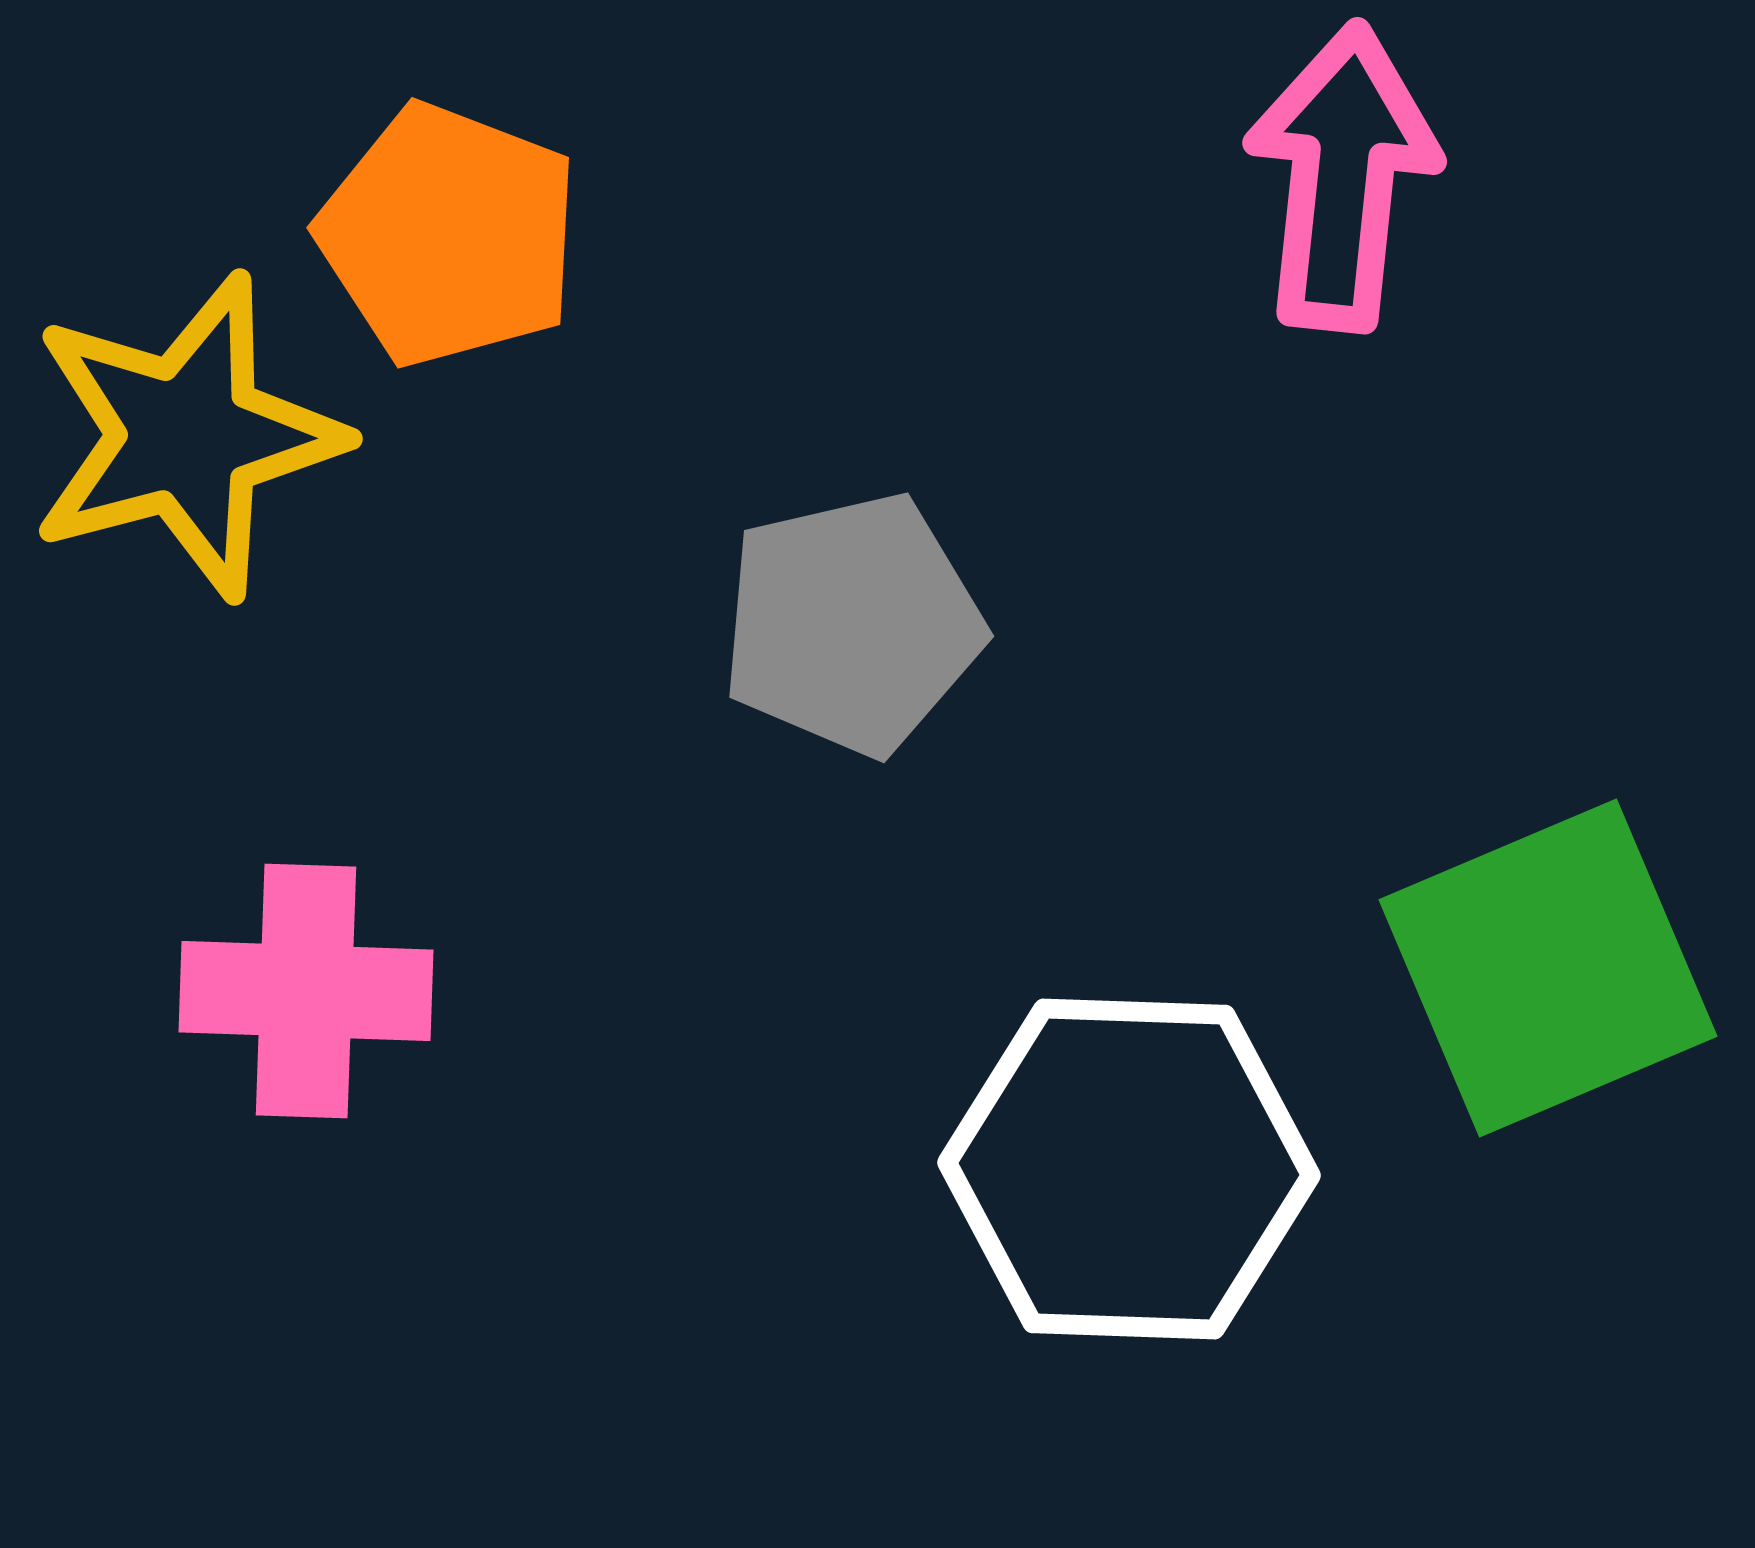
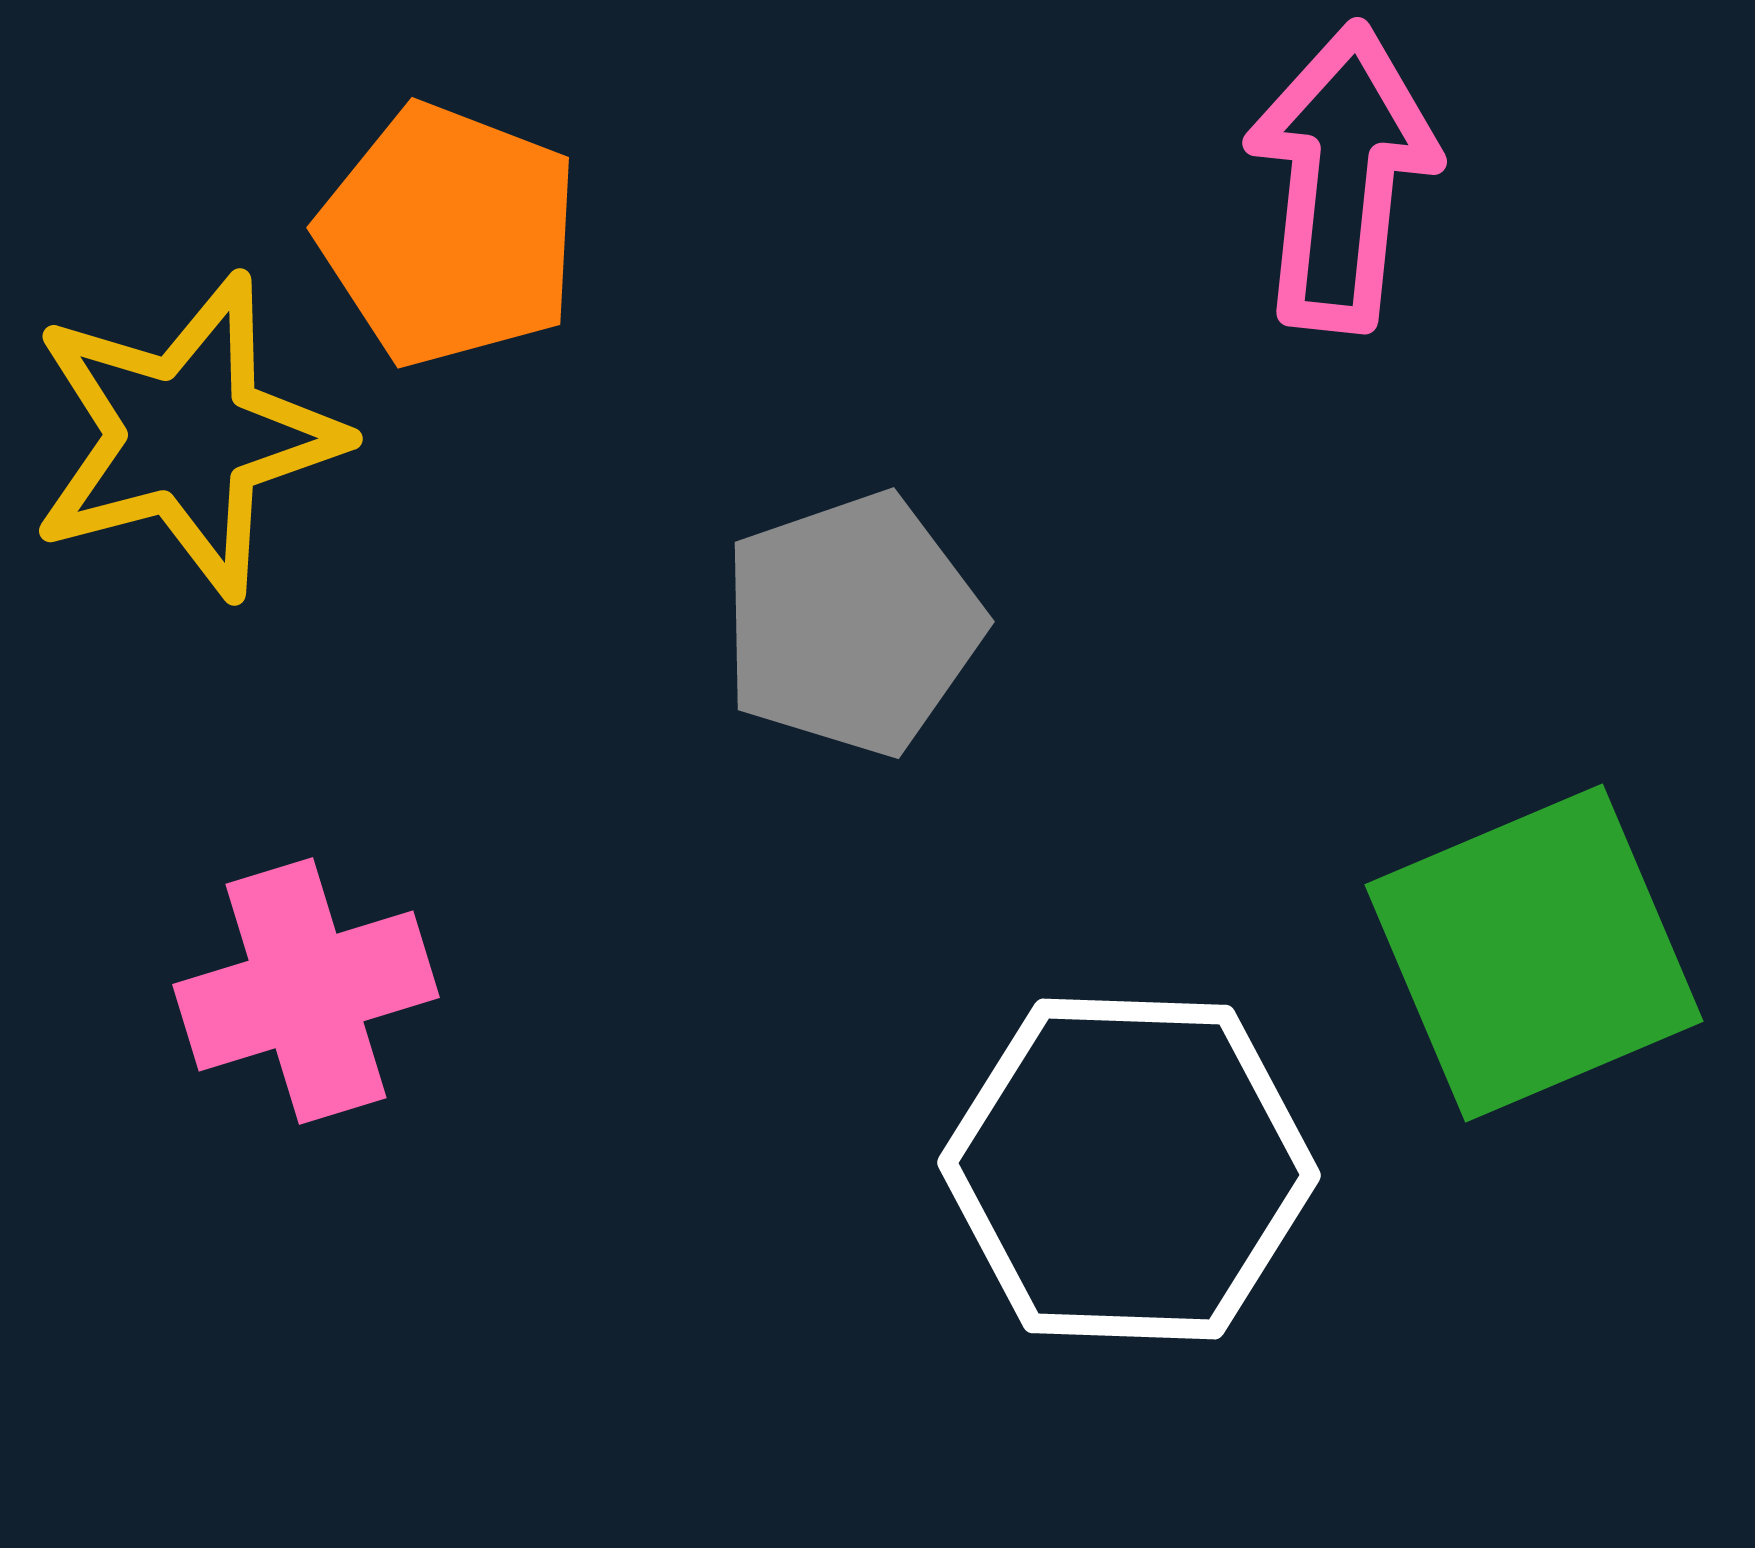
gray pentagon: rotated 6 degrees counterclockwise
green square: moved 14 px left, 15 px up
pink cross: rotated 19 degrees counterclockwise
